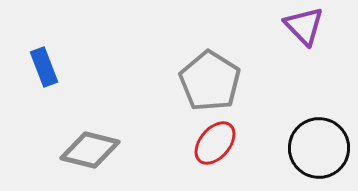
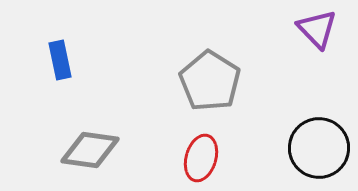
purple triangle: moved 13 px right, 3 px down
blue rectangle: moved 16 px right, 7 px up; rotated 9 degrees clockwise
red ellipse: moved 14 px left, 15 px down; rotated 24 degrees counterclockwise
gray diamond: rotated 6 degrees counterclockwise
